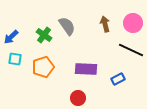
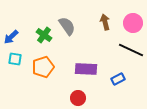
brown arrow: moved 2 px up
